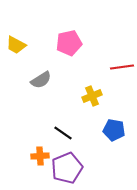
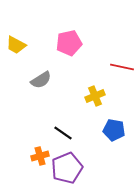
red line: rotated 20 degrees clockwise
yellow cross: moved 3 px right
orange cross: rotated 12 degrees counterclockwise
